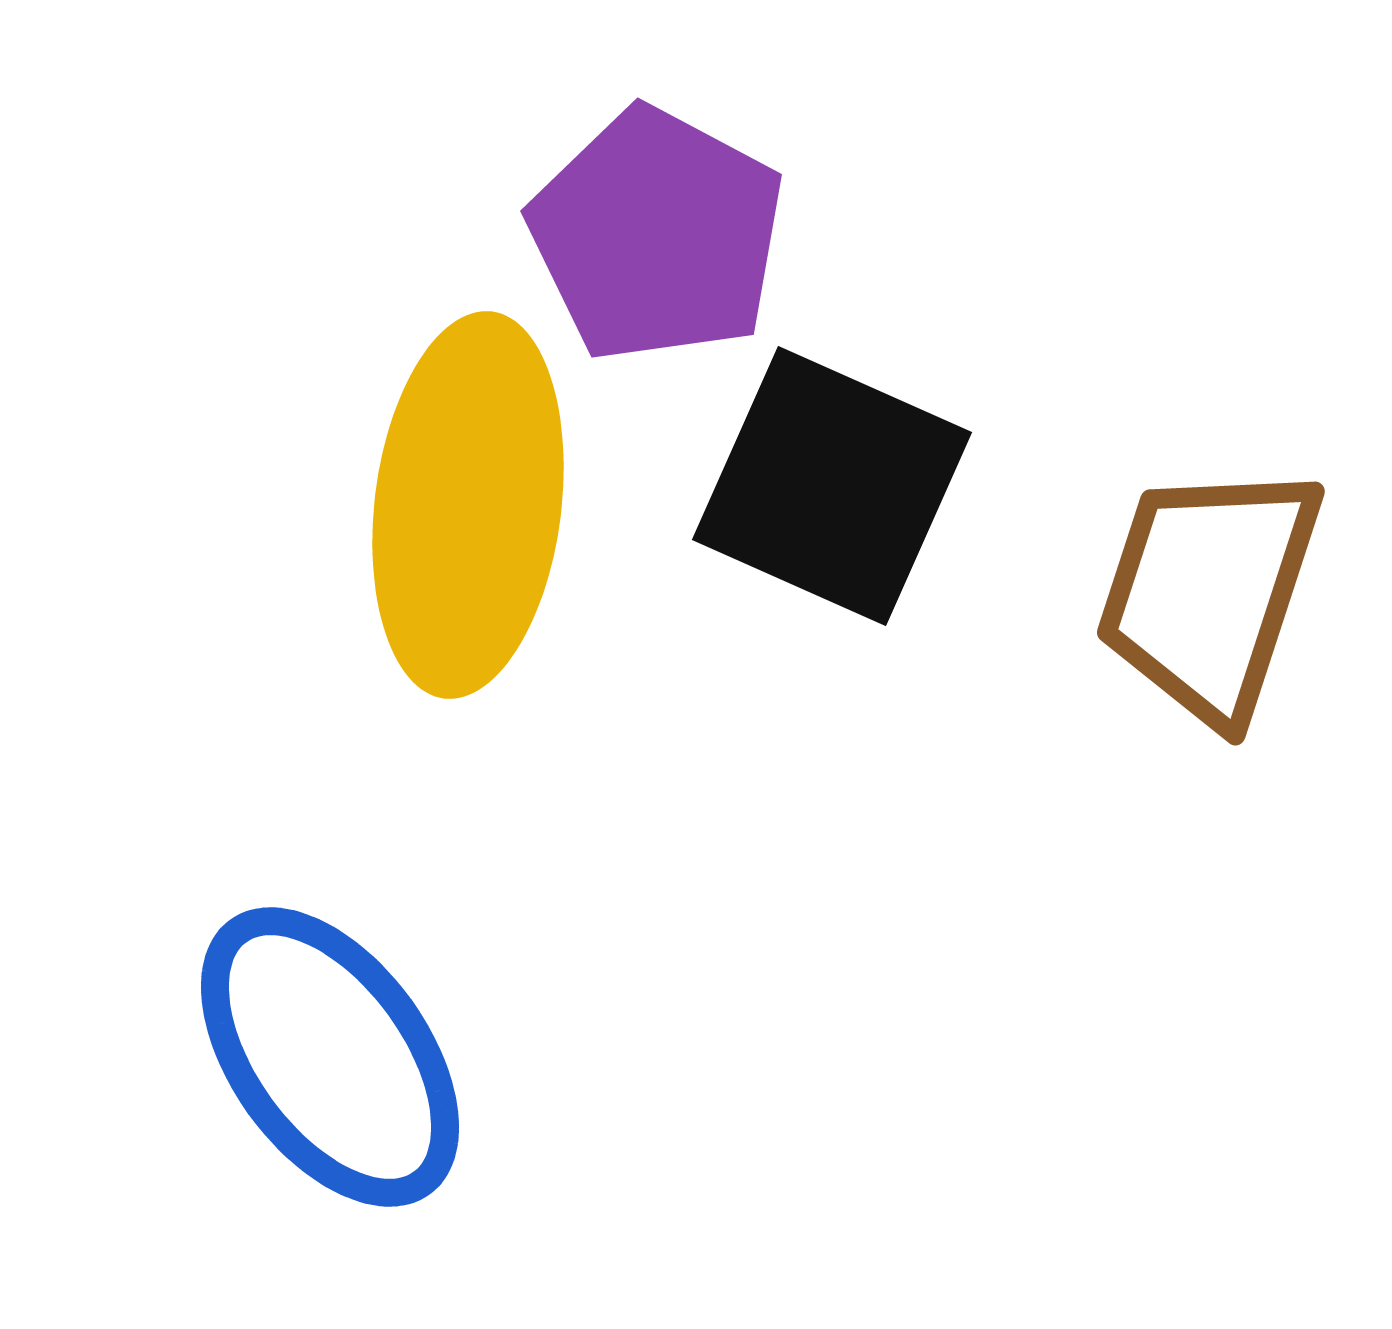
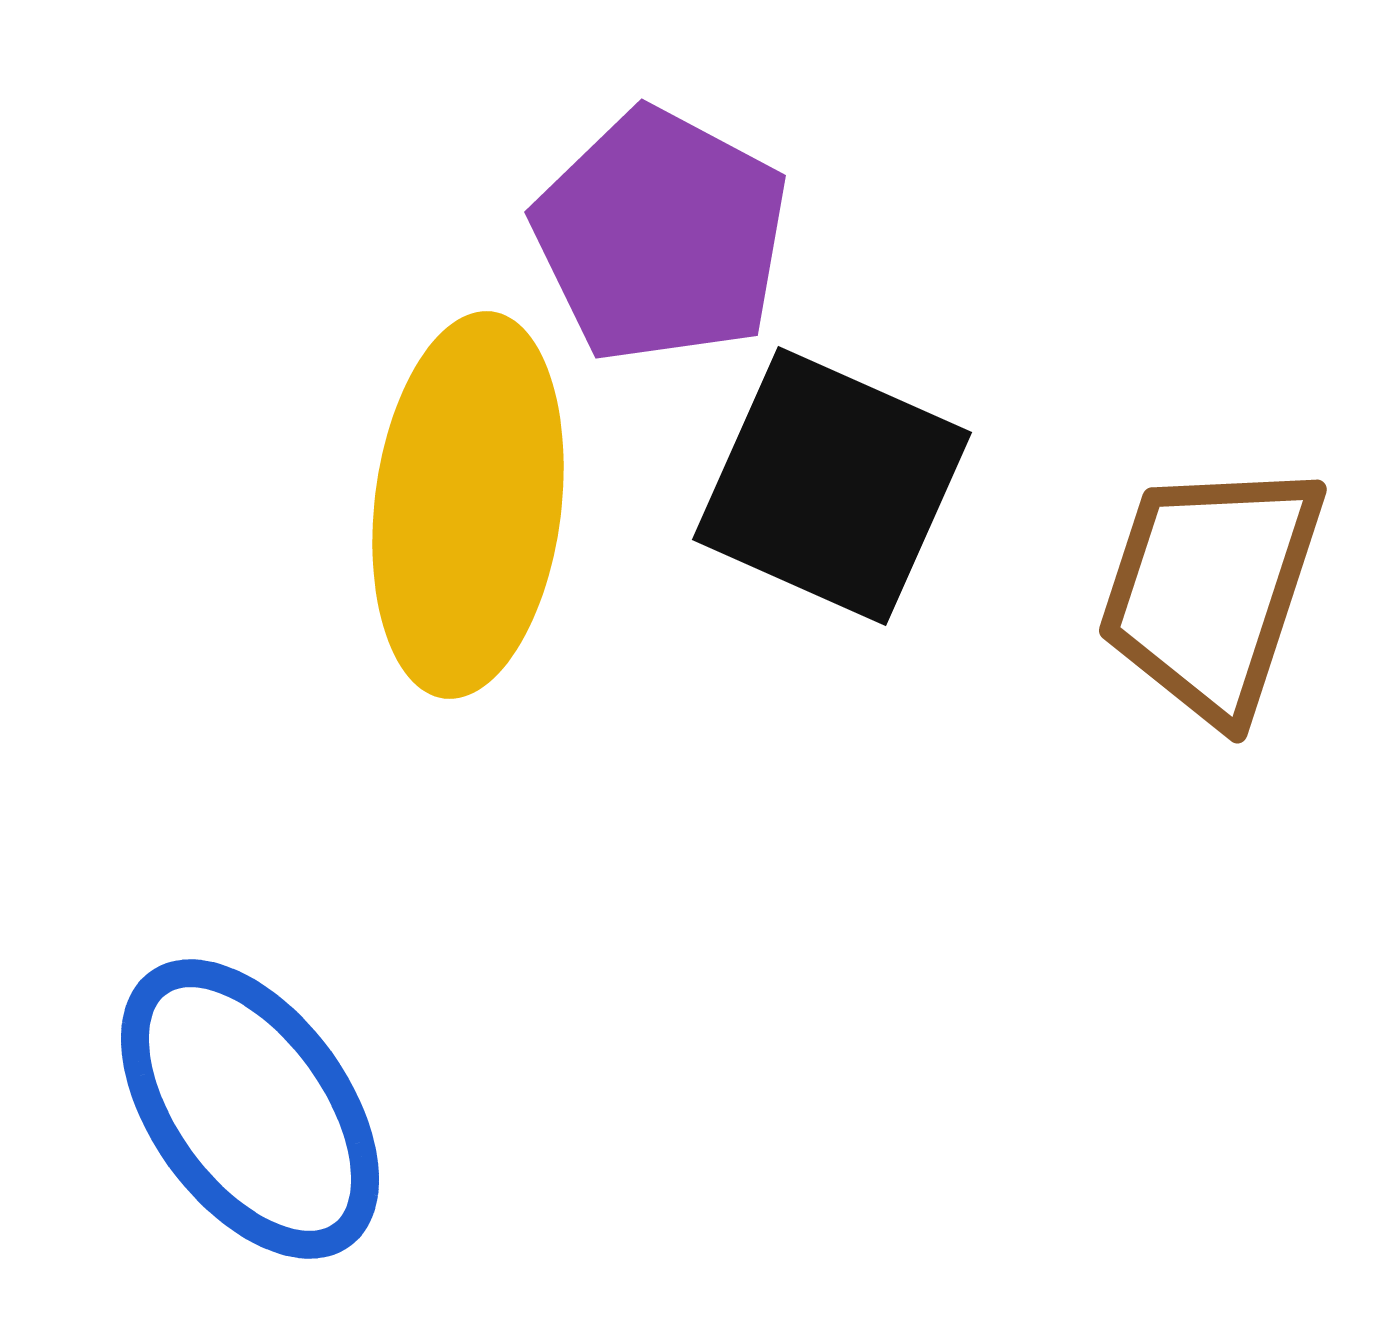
purple pentagon: moved 4 px right, 1 px down
brown trapezoid: moved 2 px right, 2 px up
blue ellipse: moved 80 px left, 52 px down
